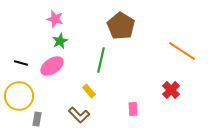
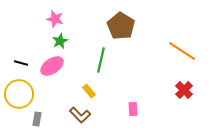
red cross: moved 13 px right
yellow circle: moved 2 px up
brown L-shape: moved 1 px right
